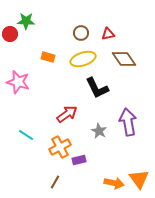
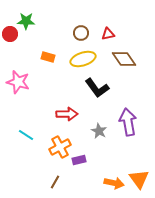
black L-shape: rotated 10 degrees counterclockwise
red arrow: rotated 35 degrees clockwise
